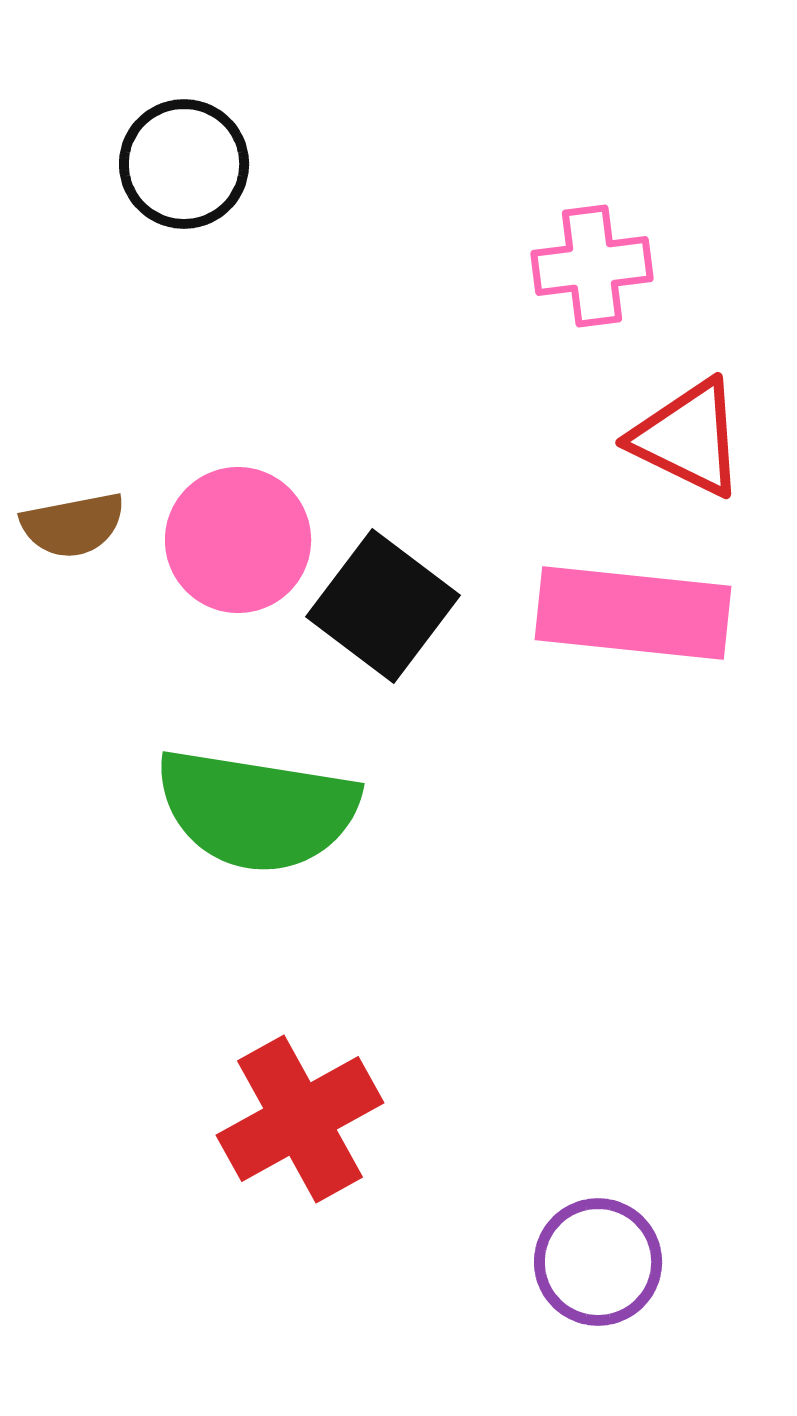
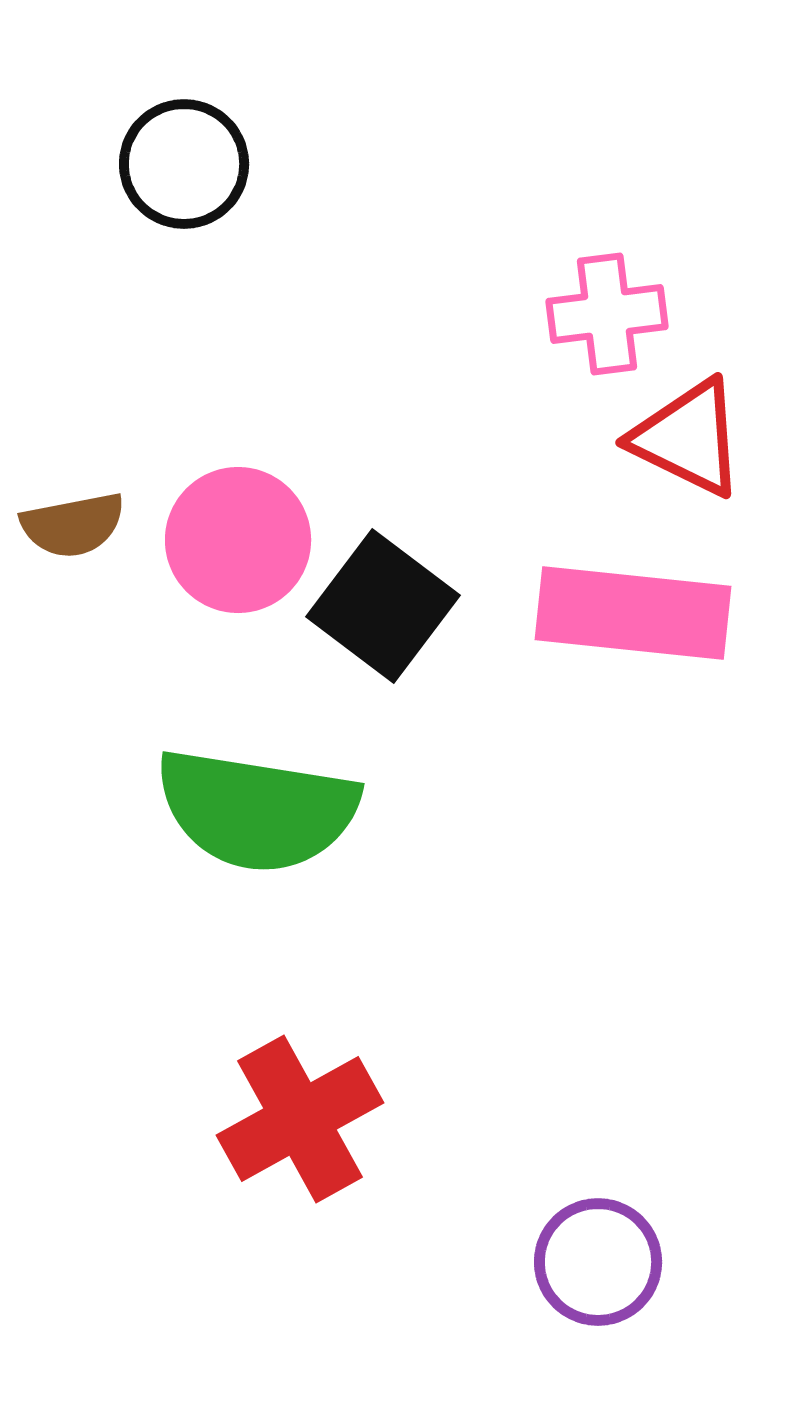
pink cross: moved 15 px right, 48 px down
